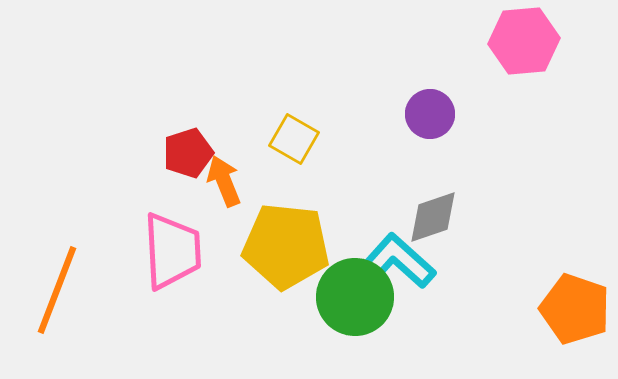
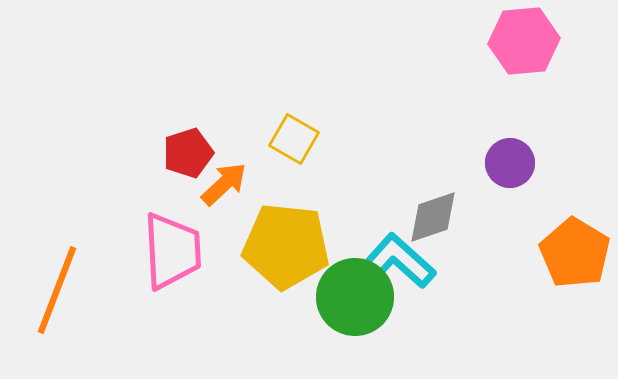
purple circle: moved 80 px right, 49 px down
orange arrow: moved 3 px down; rotated 69 degrees clockwise
orange pentagon: moved 56 px up; rotated 12 degrees clockwise
